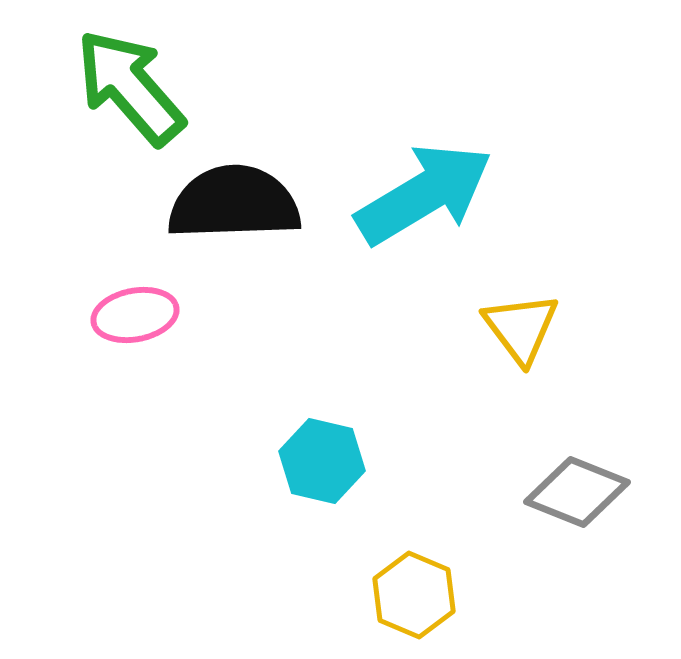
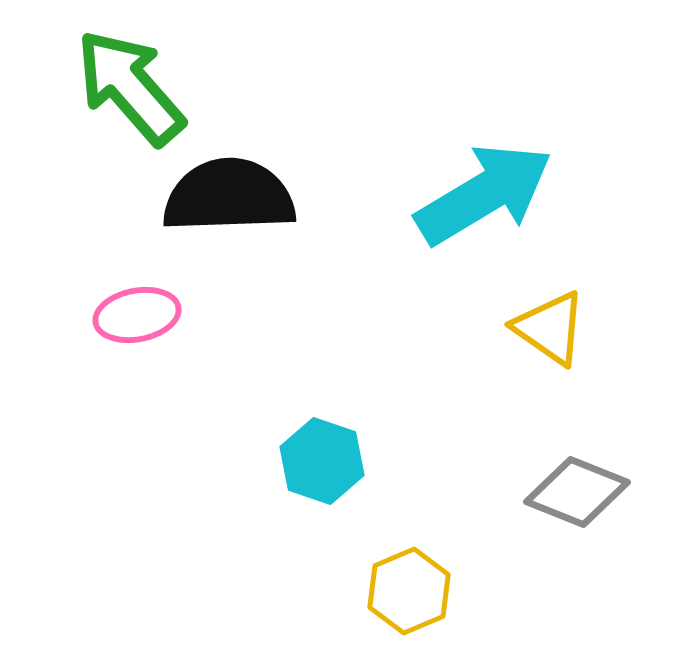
cyan arrow: moved 60 px right
black semicircle: moved 5 px left, 7 px up
pink ellipse: moved 2 px right
yellow triangle: moved 29 px right; rotated 18 degrees counterclockwise
cyan hexagon: rotated 6 degrees clockwise
yellow hexagon: moved 5 px left, 4 px up; rotated 14 degrees clockwise
